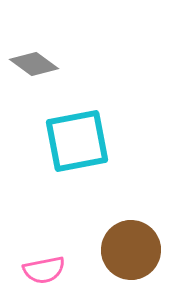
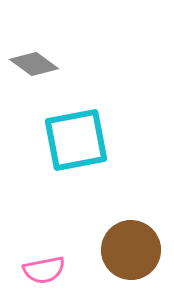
cyan square: moved 1 px left, 1 px up
